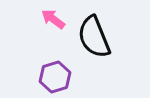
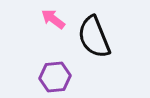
purple hexagon: rotated 12 degrees clockwise
